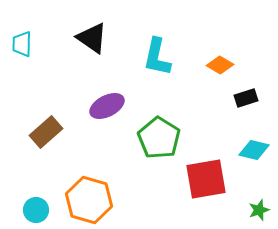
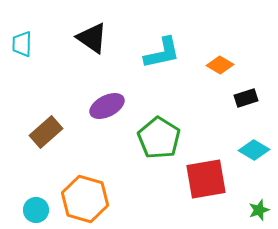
cyan L-shape: moved 5 px right, 4 px up; rotated 114 degrees counterclockwise
cyan diamond: rotated 16 degrees clockwise
orange hexagon: moved 4 px left, 1 px up
